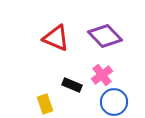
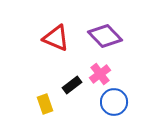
pink cross: moved 2 px left, 1 px up
black rectangle: rotated 60 degrees counterclockwise
